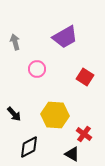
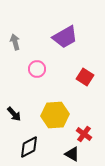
yellow hexagon: rotated 8 degrees counterclockwise
